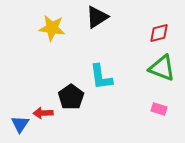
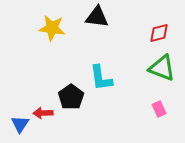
black triangle: rotated 40 degrees clockwise
cyan L-shape: moved 1 px down
pink rectangle: rotated 49 degrees clockwise
